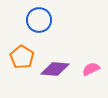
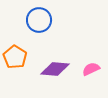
orange pentagon: moved 7 px left
